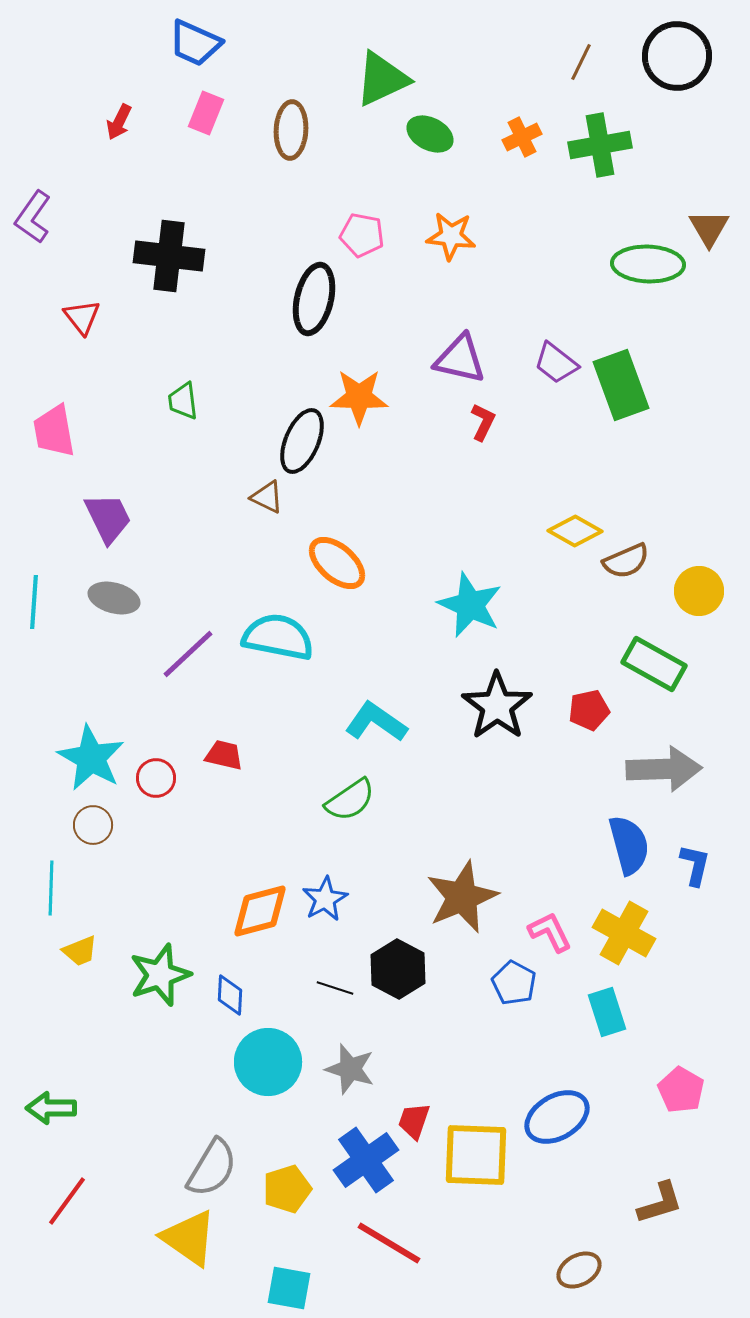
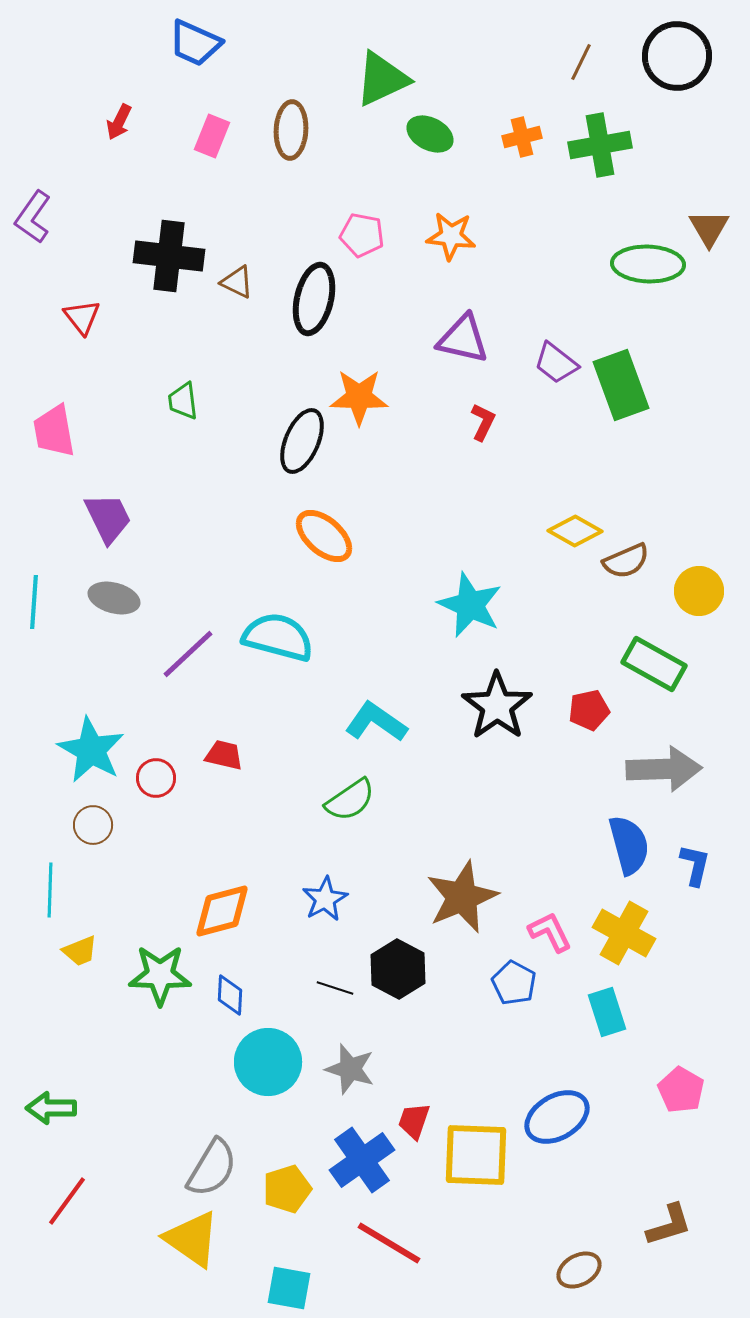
pink rectangle at (206, 113): moved 6 px right, 23 px down
orange cross at (522, 137): rotated 12 degrees clockwise
purple triangle at (460, 359): moved 3 px right, 20 px up
brown triangle at (267, 497): moved 30 px left, 215 px up
orange ellipse at (337, 563): moved 13 px left, 27 px up
cyan semicircle at (278, 637): rotated 4 degrees clockwise
cyan star at (91, 758): moved 8 px up
cyan line at (51, 888): moved 1 px left, 2 px down
orange diamond at (260, 911): moved 38 px left
green star at (160, 975): rotated 20 degrees clockwise
blue cross at (366, 1160): moved 4 px left
brown L-shape at (660, 1203): moved 9 px right, 22 px down
yellow triangle at (189, 1238): moved 3 px right, 1 px down
